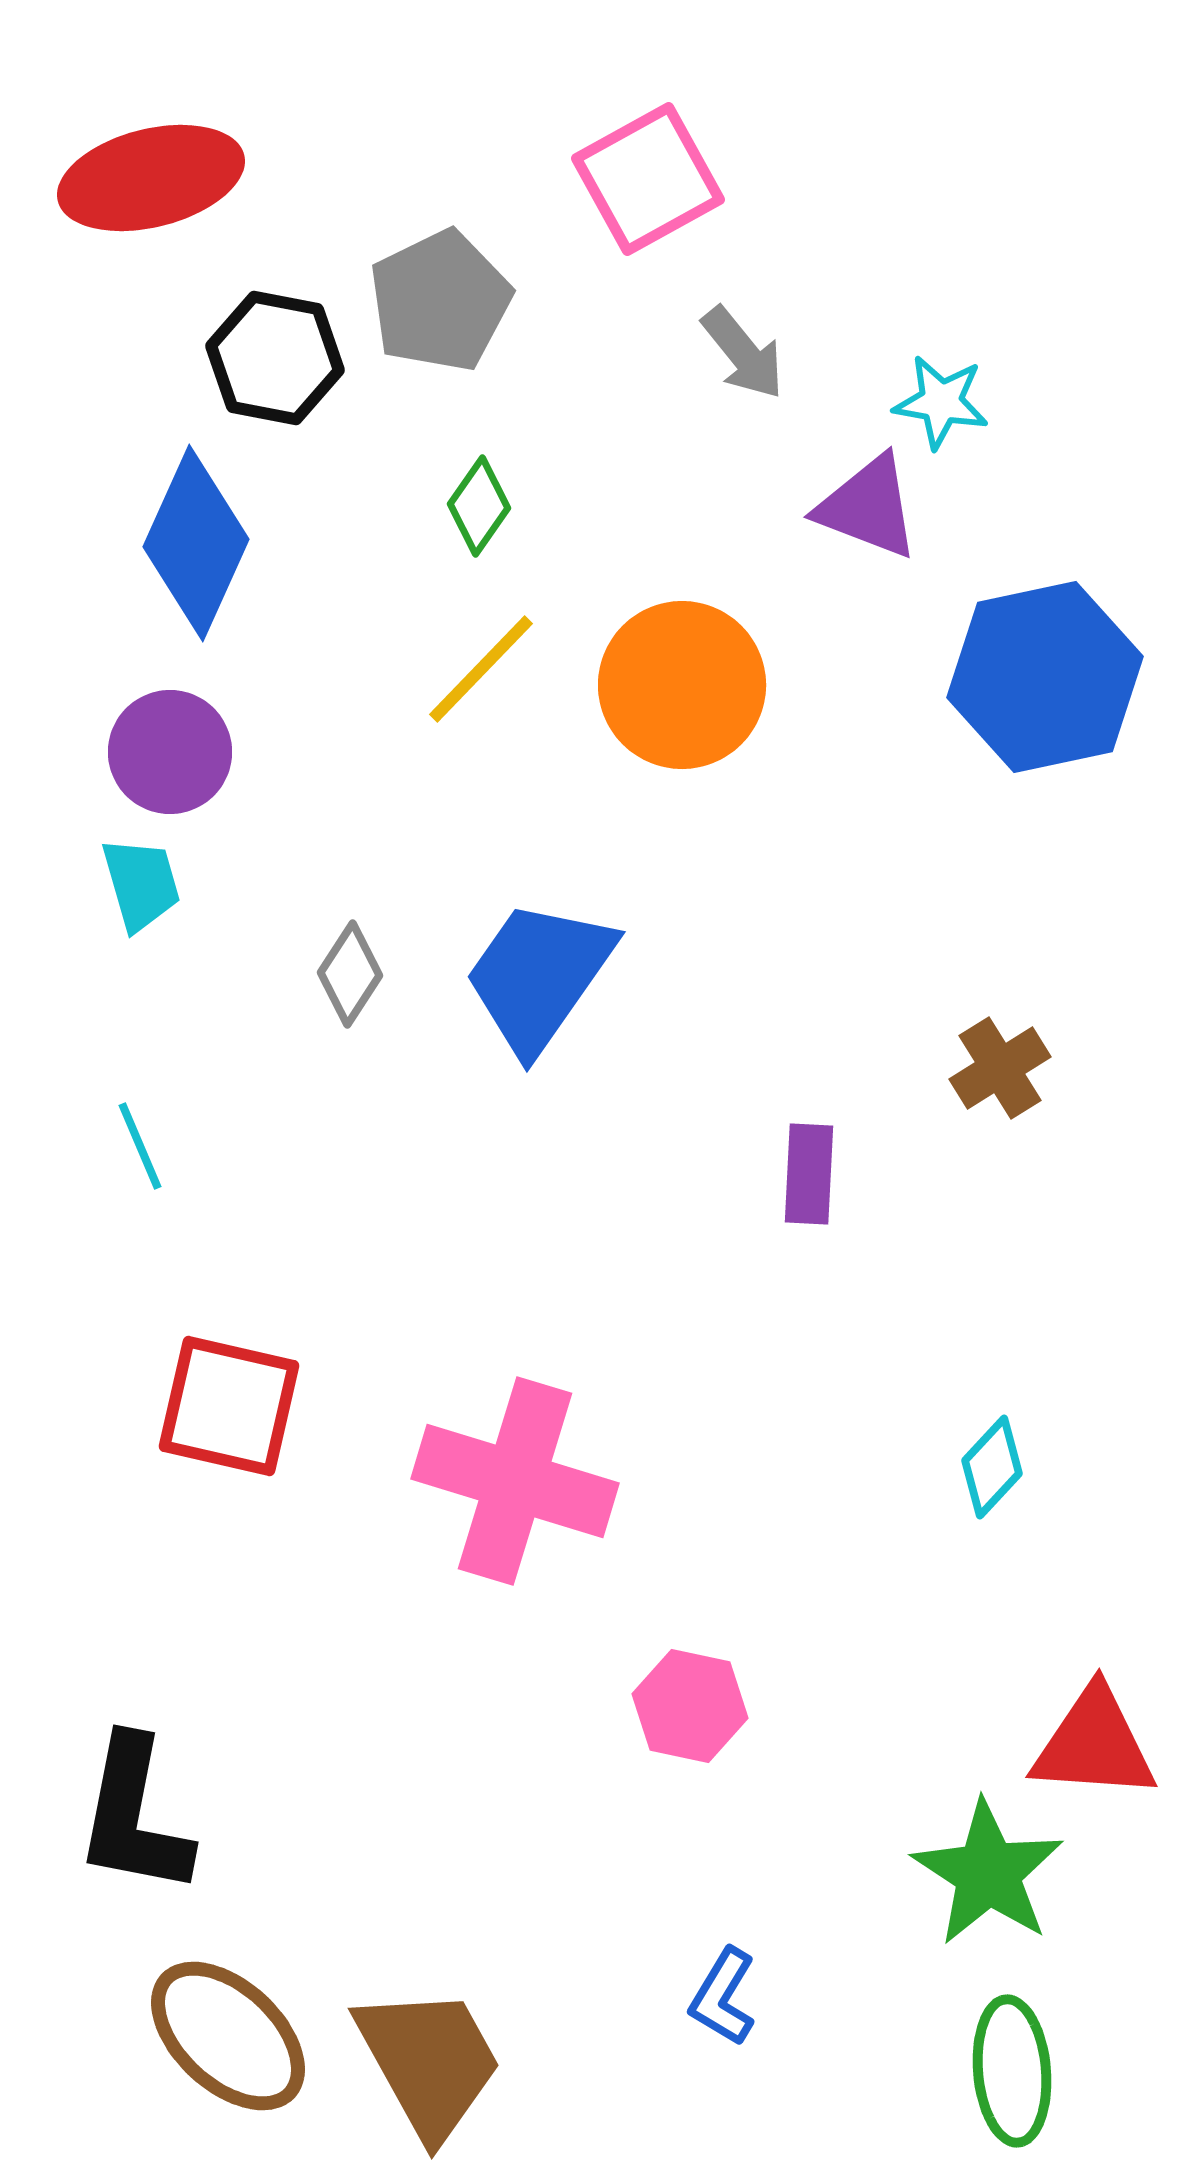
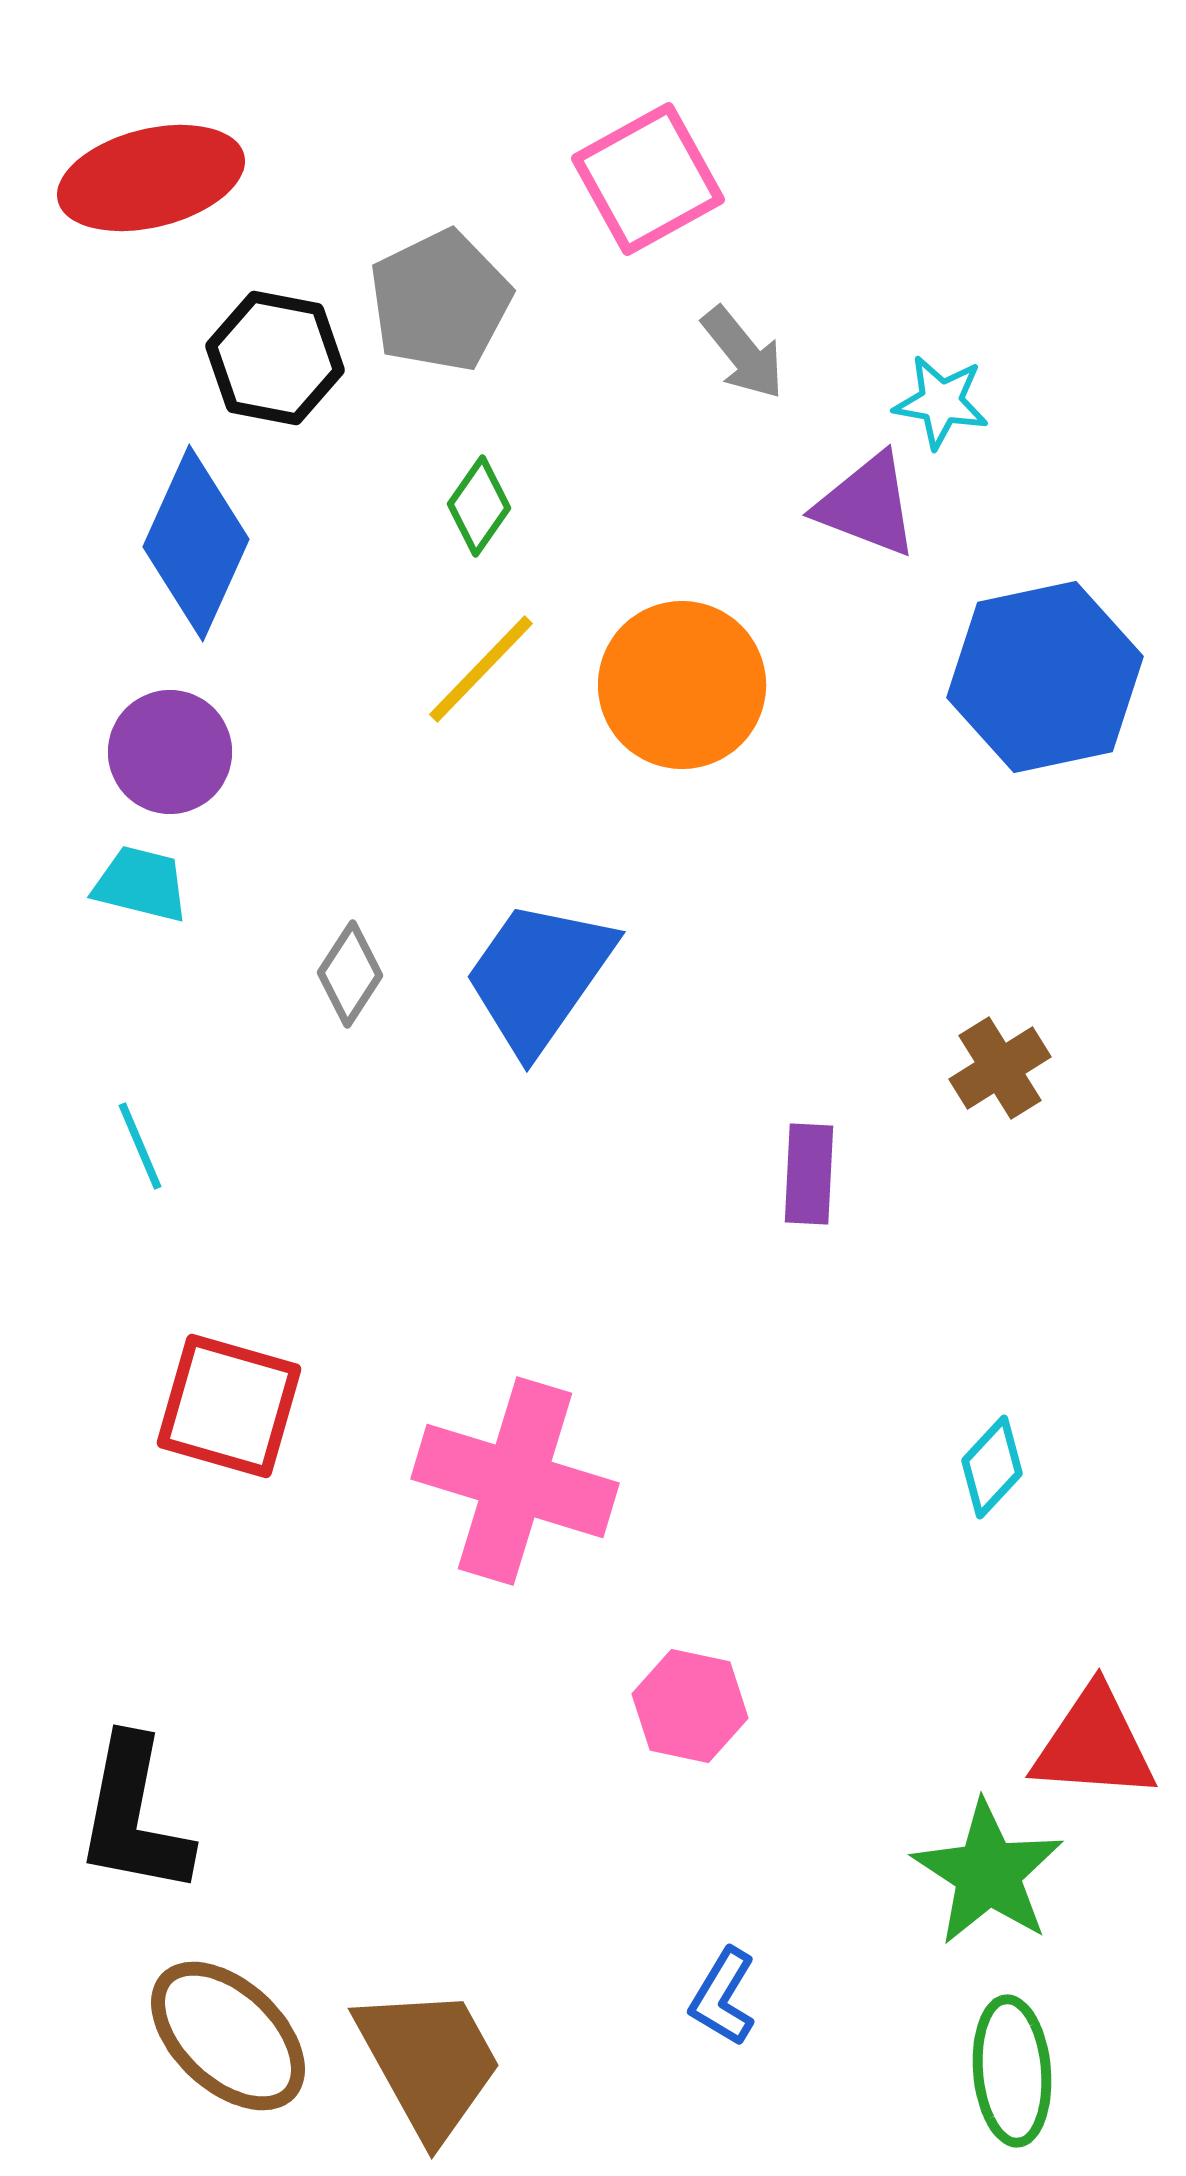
purple triangle: moved 1 px left, 2 px up
cyan trapezoid: rotated 60 degrees counterclockwise
red square: rotated 3 degrees clockwise
